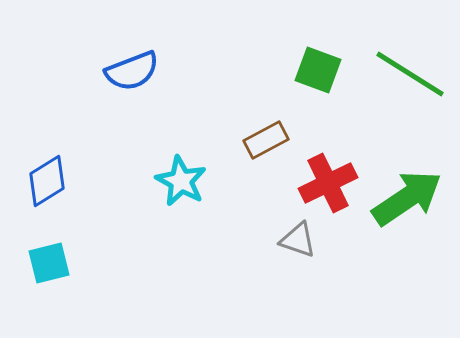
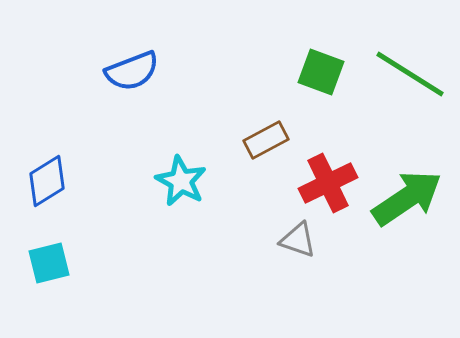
green square: moved 3 px right, 2 px down
